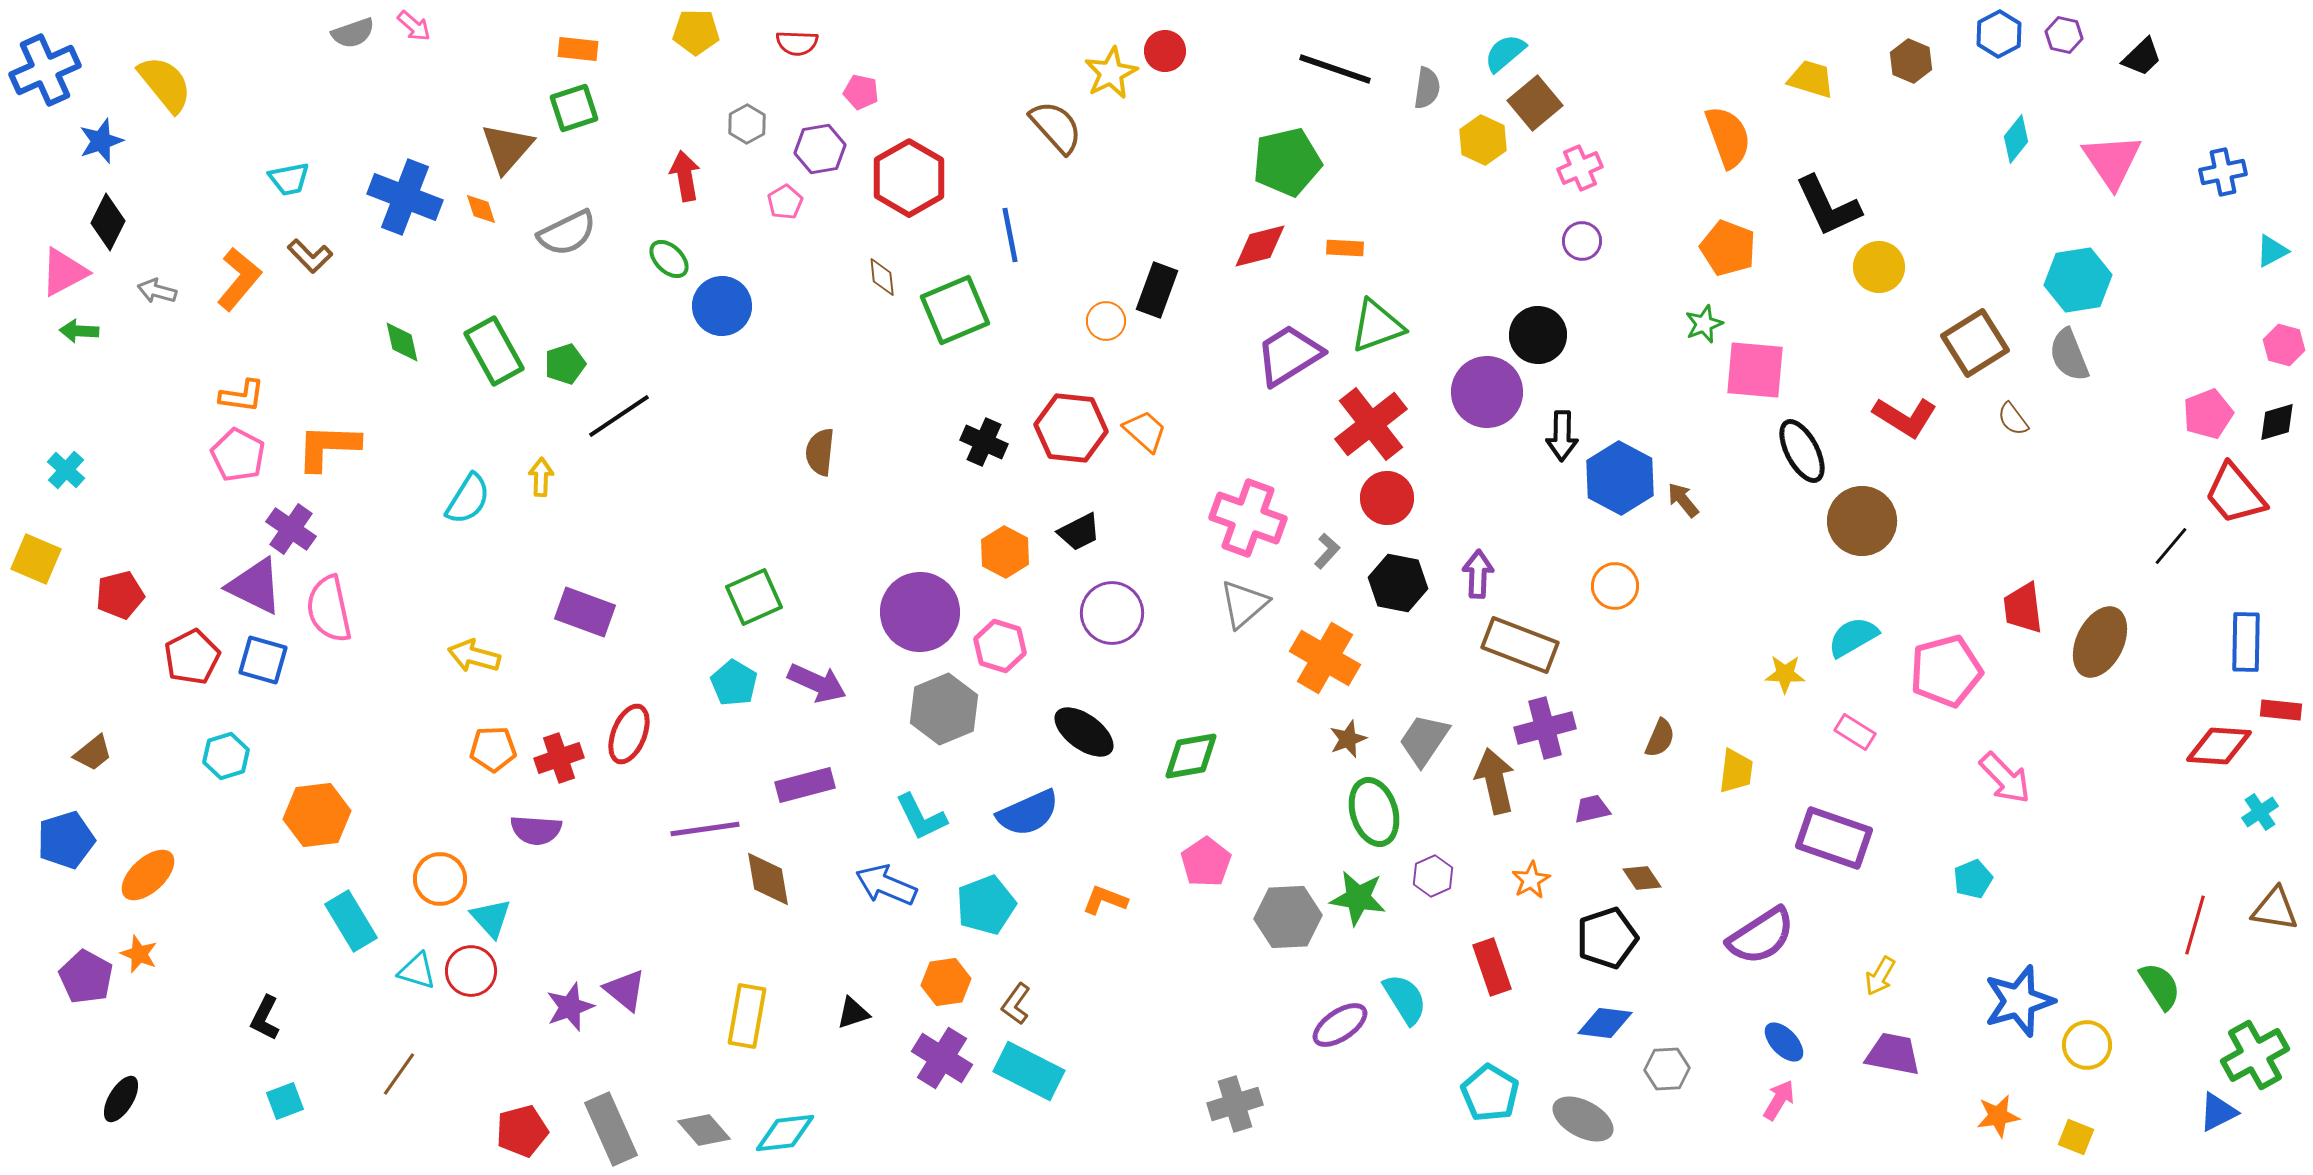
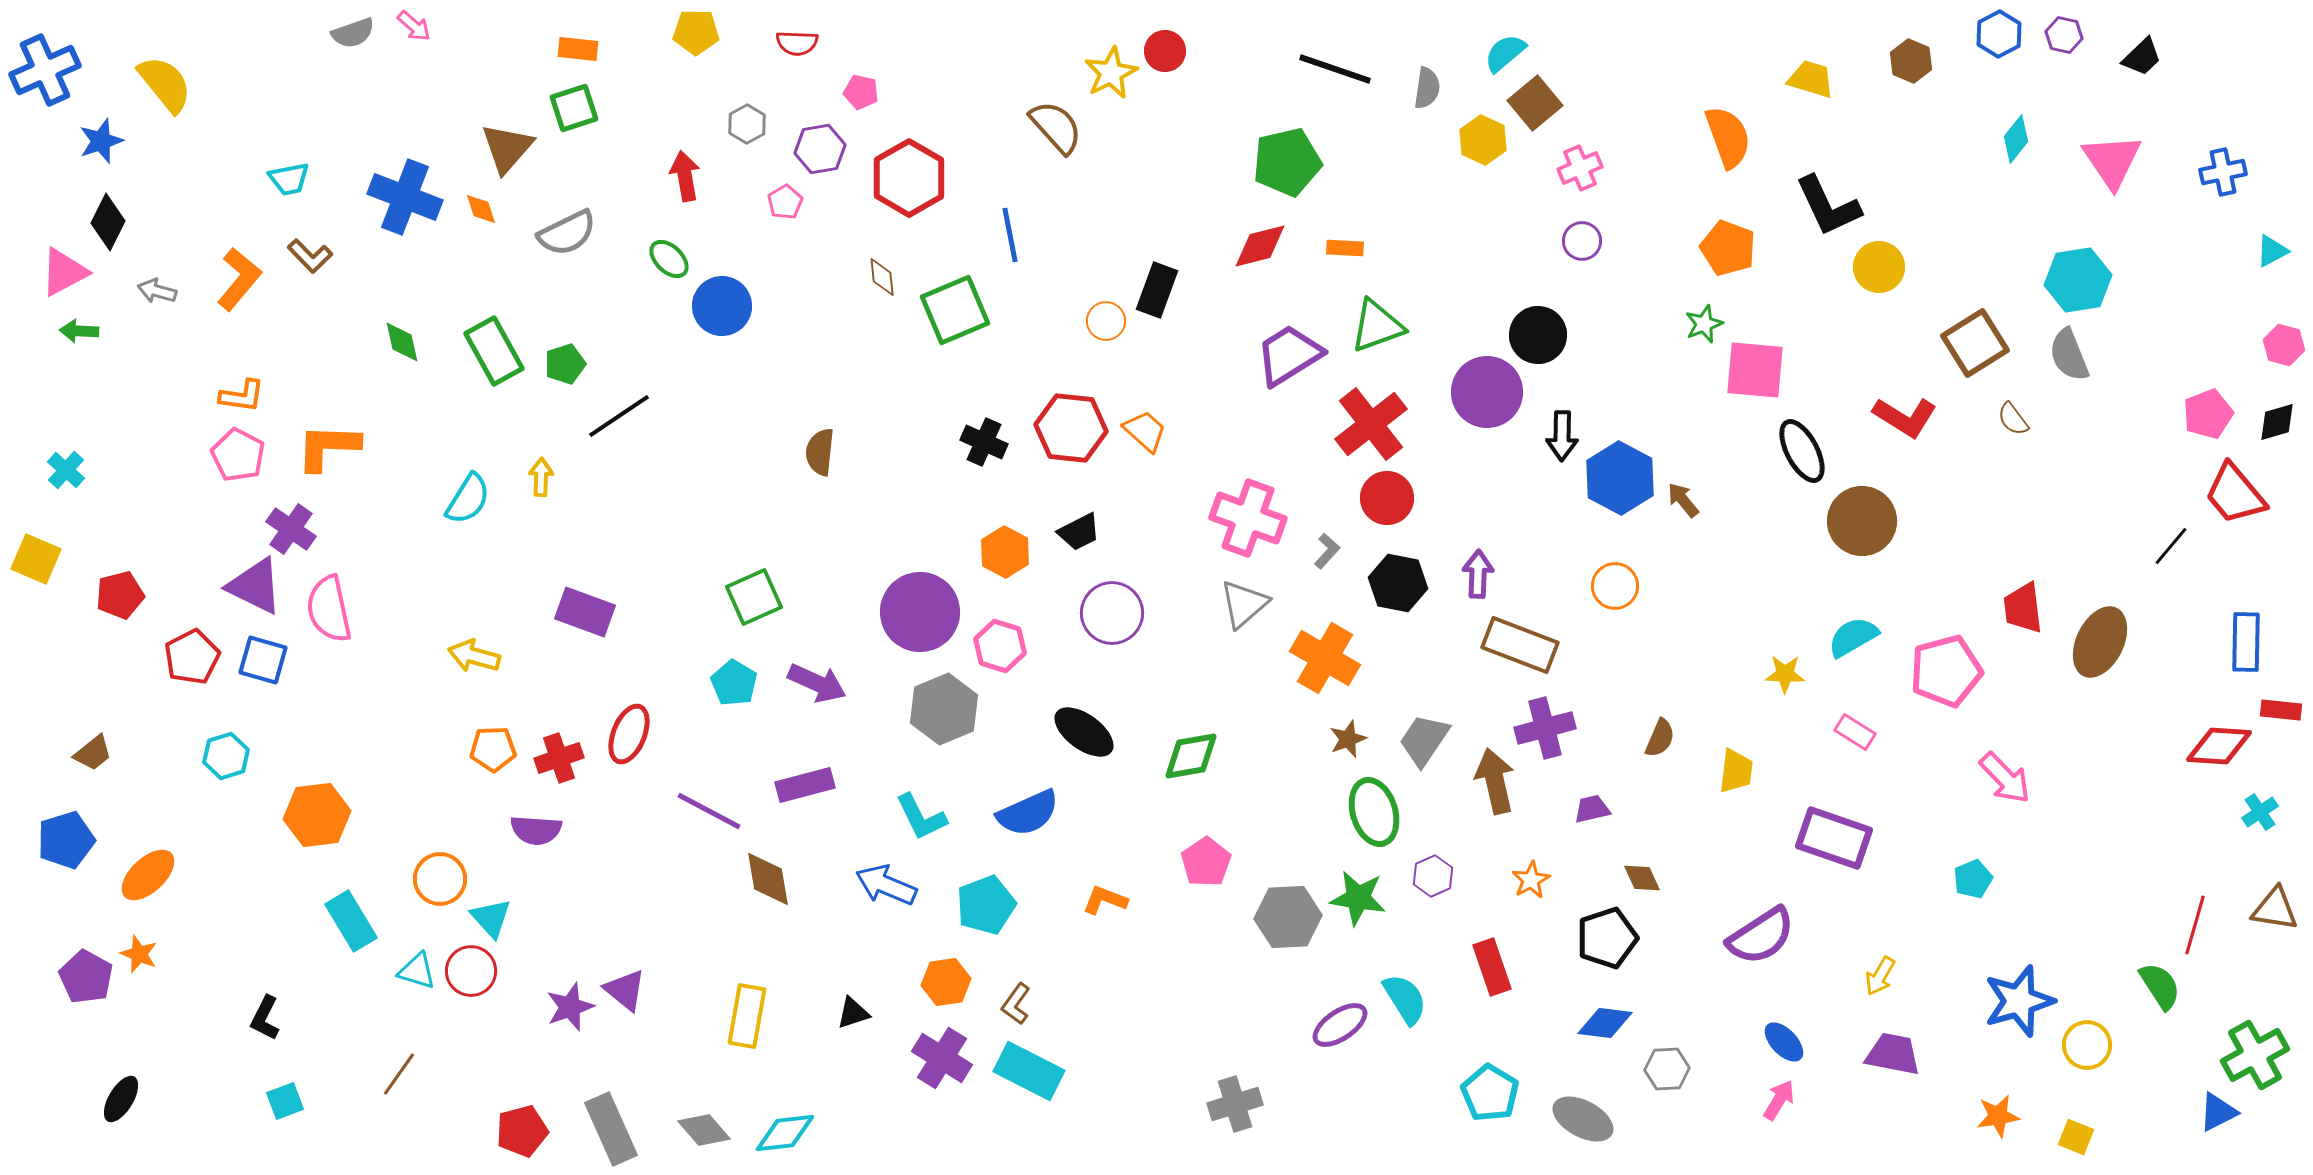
purple line at (705, 829): moved 4 px right, 18 px up; rotated 36 degrees clockwise
brown diamond at (1642, 878): rotated 9 degrees clockwise
